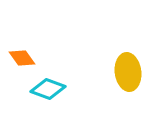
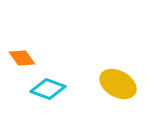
yellow ellipse: moved 10 px left, 12 px down; rotated 54 degrees counterclockwise
